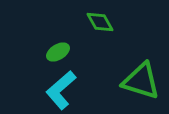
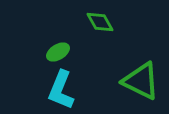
green triangle: rotated 9 degrees clockwise
cyan L-shape: rotated 27 degrees counterclockwise
